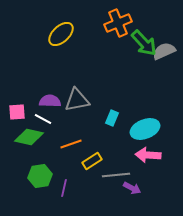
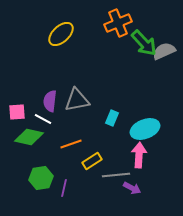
purple semicircle: rotated 85 degrees counterclockwise
pink arrow: moved 9 px left; rotated 90 degrees clockwise
green hexagon: moved 1 px right, 2 px down
